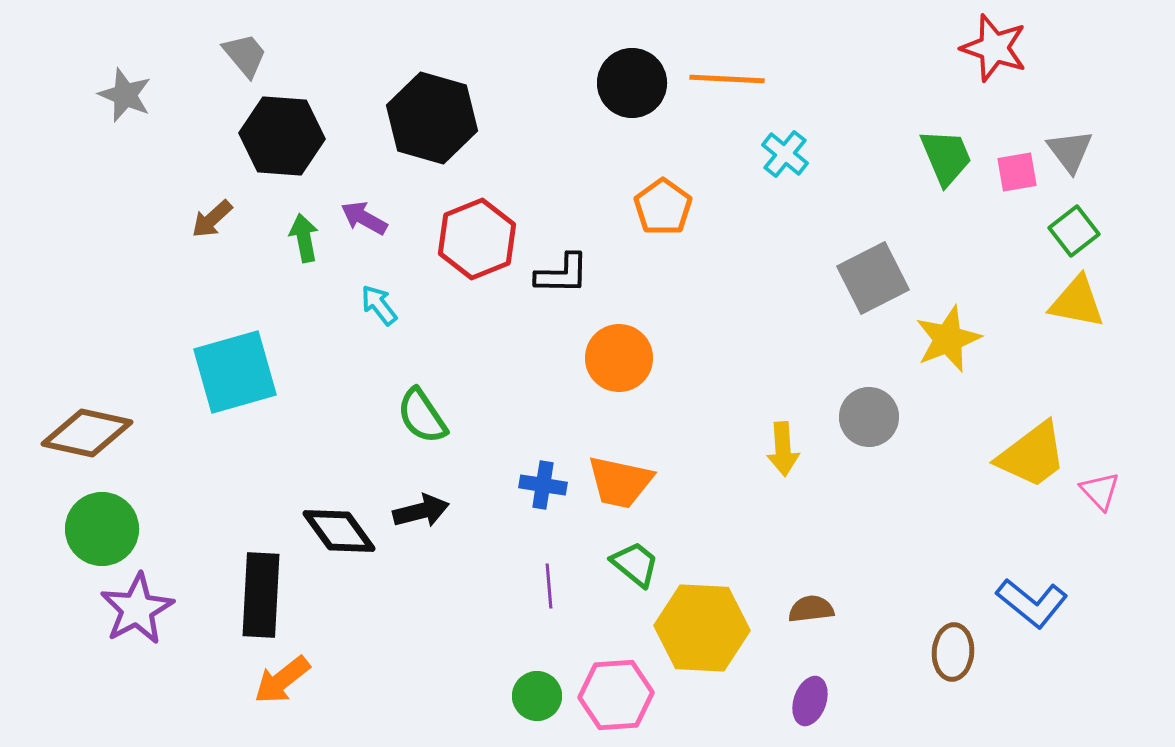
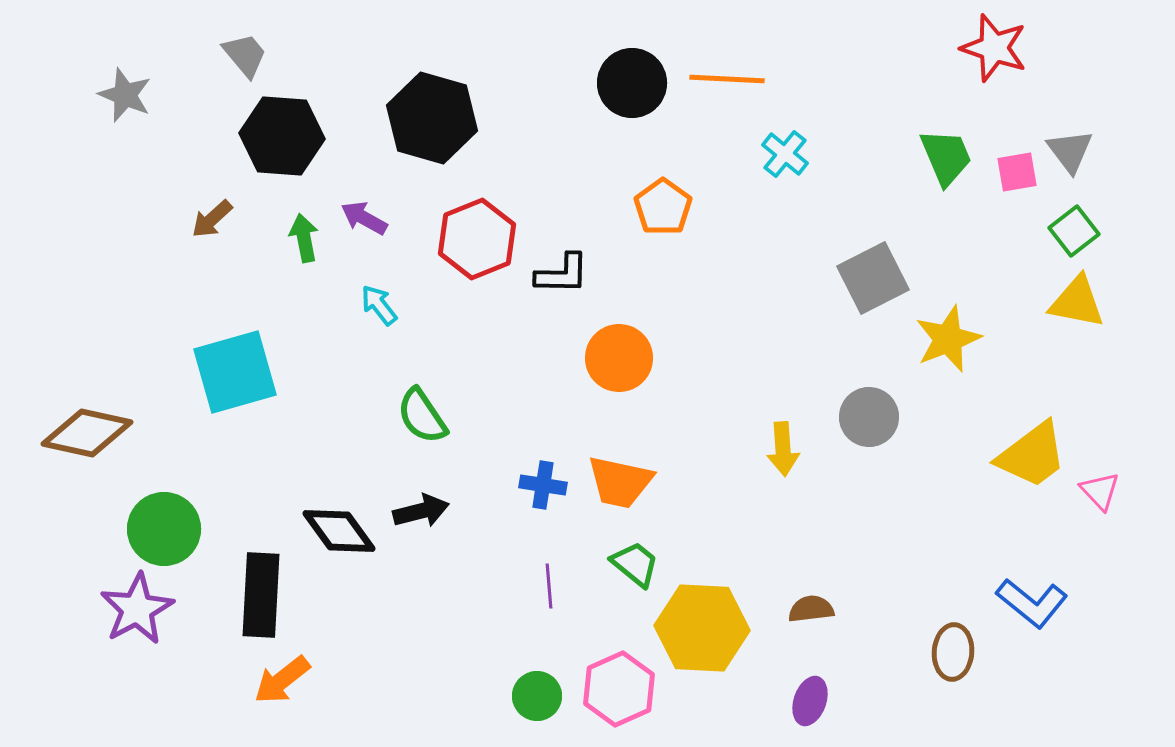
green circle at (102, 529): moved 62 px right
pink hexagon at (616, 695): moved 3 px right, 6 px up; rotated 20 degrees counterclockwise
